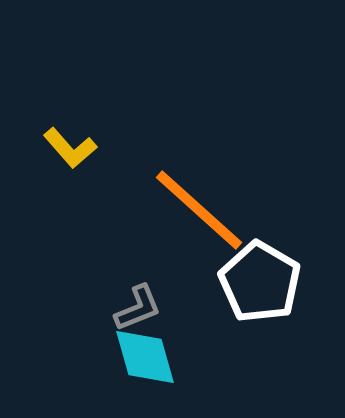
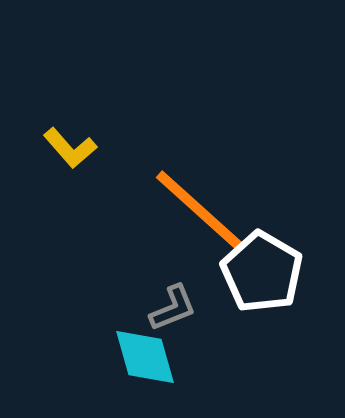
white pentagon: moved 2 px right, 10 px up
gray L-shape: moved 35 px right
